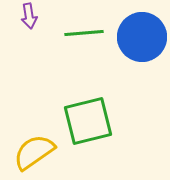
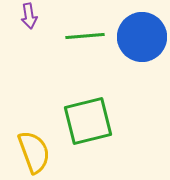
green line: moved 1 px right, 3 px down
yellow semicircle: rotated 105 degrees clockwise
